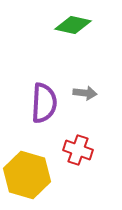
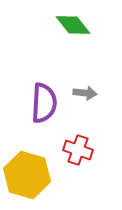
green diamond: rotated 39 degrees clockwise
